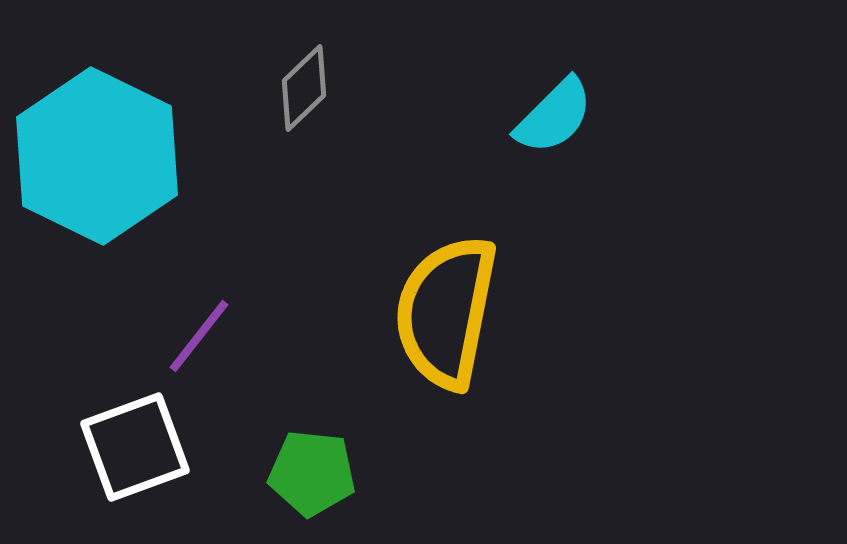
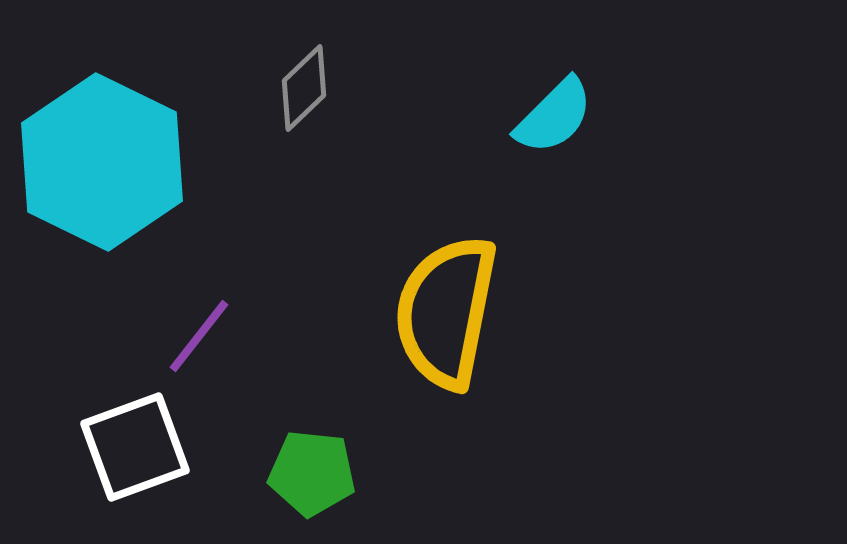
cyan hexagon: moved 5 px right, 6 px down
